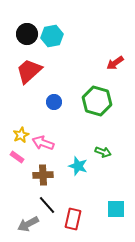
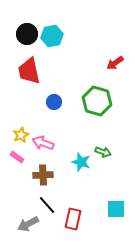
red trapezoid: rotated 60 degrees counterclockwise
cyan star: moved 3 px right, 4 px up
